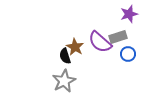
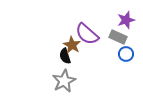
purple star: moved 3 px left, 6 px down
gray rectangle: rotated 42 degrees clockwise
purple semicircle: moved 13 px left, 8 px up
brown star: moved 3 px left, 2 px up
blue circle: moved 2 px left
